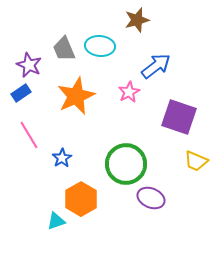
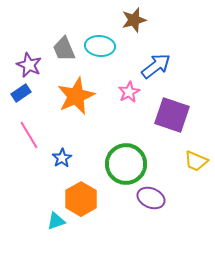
brown star: moved 3 px left
purple square: moved 7 px left, 2 px up
